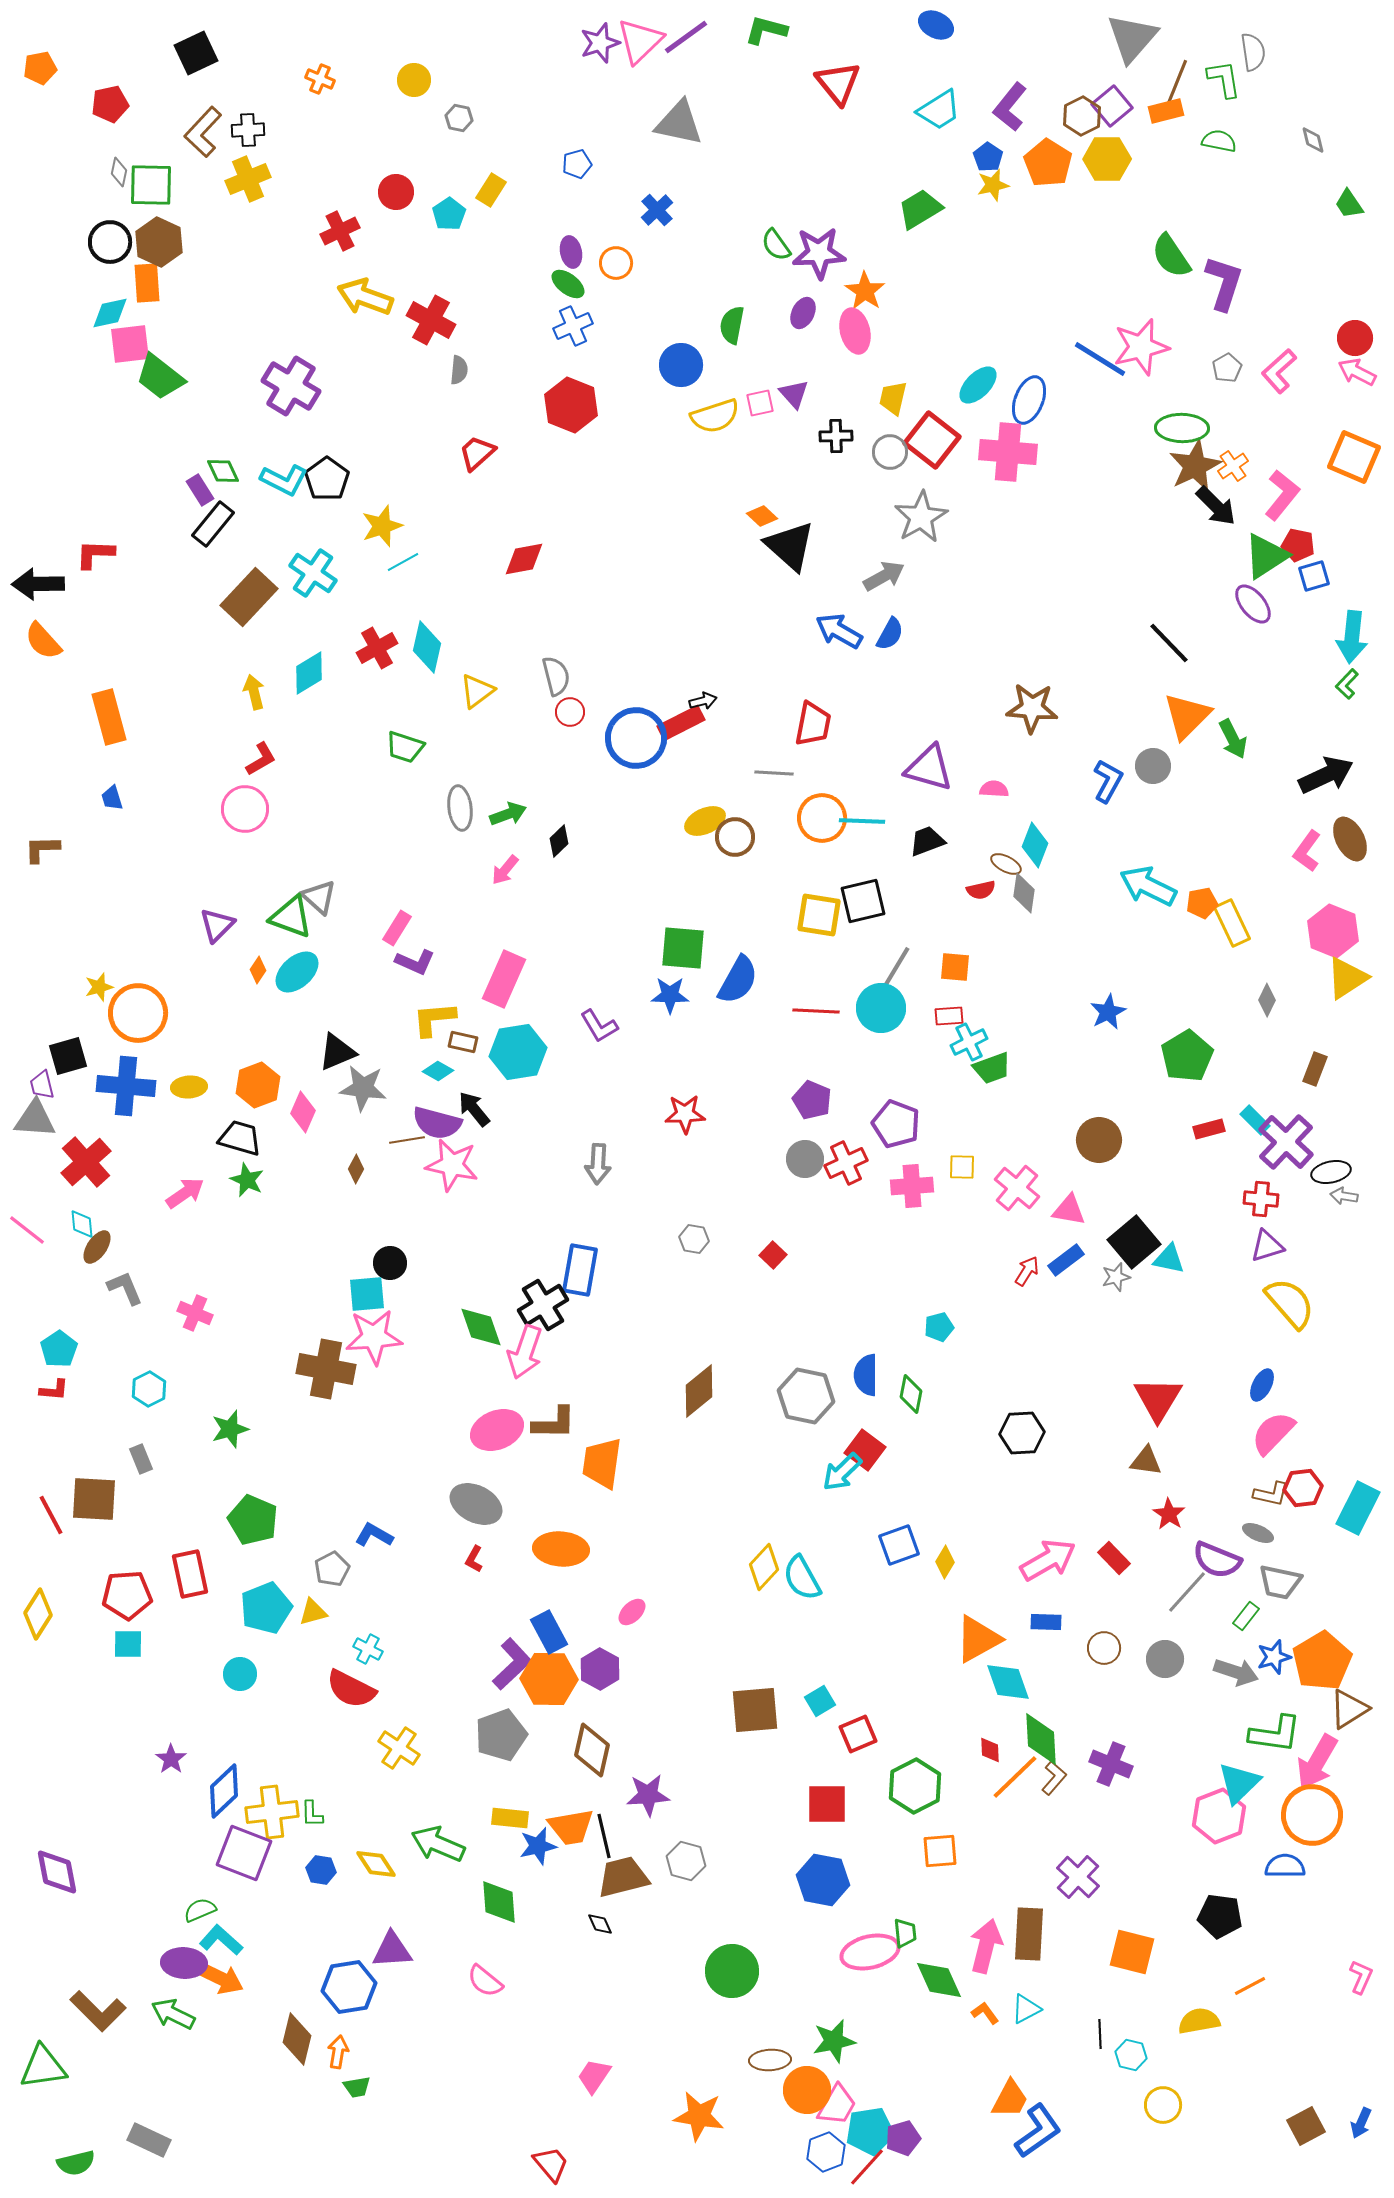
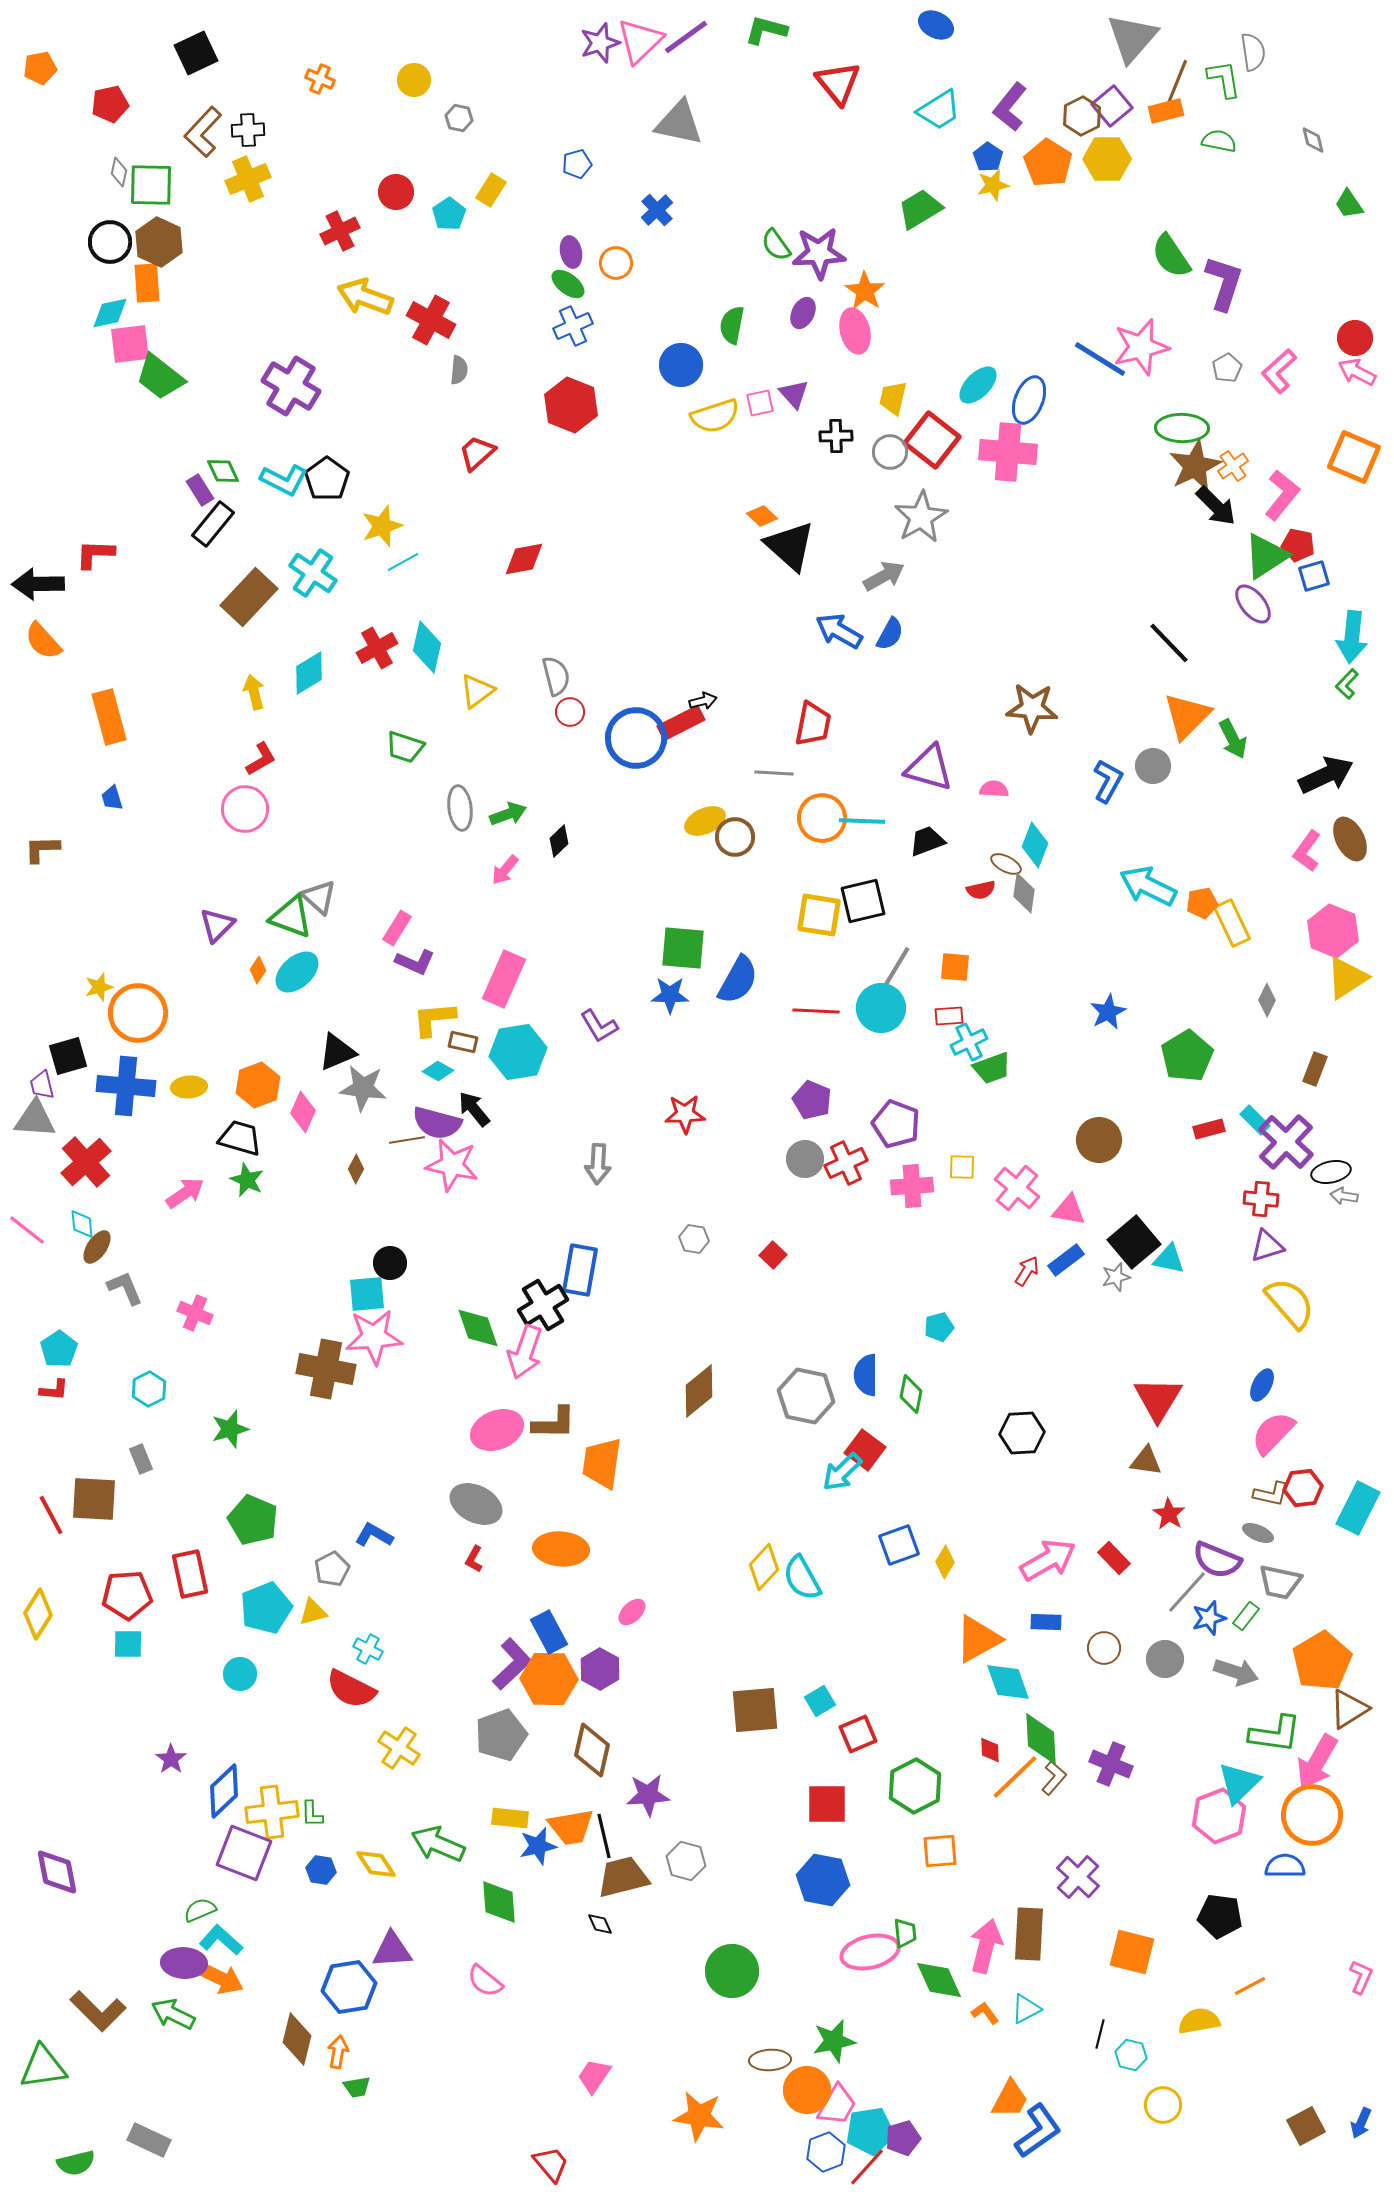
green diamond at (481, 1327): moved 3 px left, 1 px down
blue star at (1274, 1657): moved 65 px left, 39 px up
black line at (1100, 2034): rotated 16 degrees clockwise
